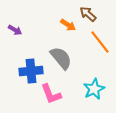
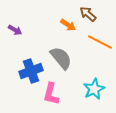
orange line: rotated 25 degrees counterclockwise
blue cross: rotated 15 degrees counterclockwise
pink L-shape: rotated 35 degrees clockwise
